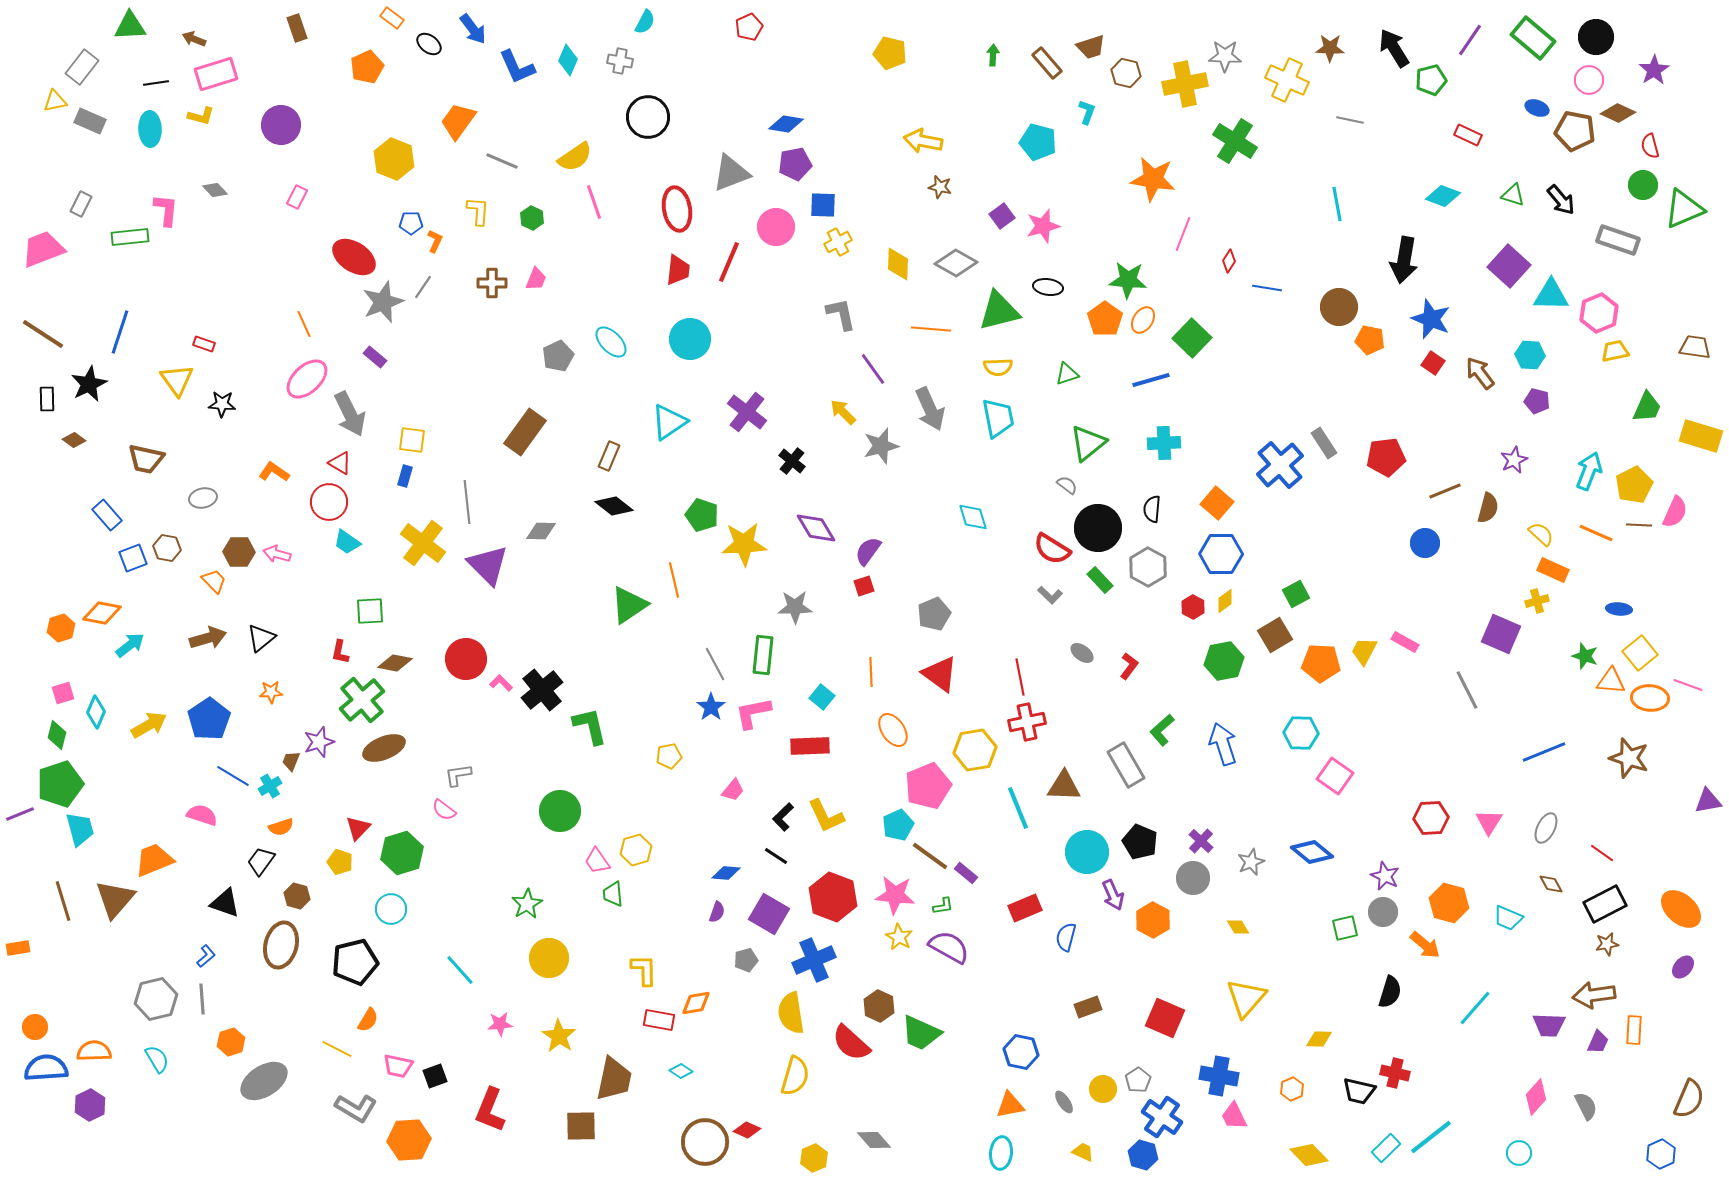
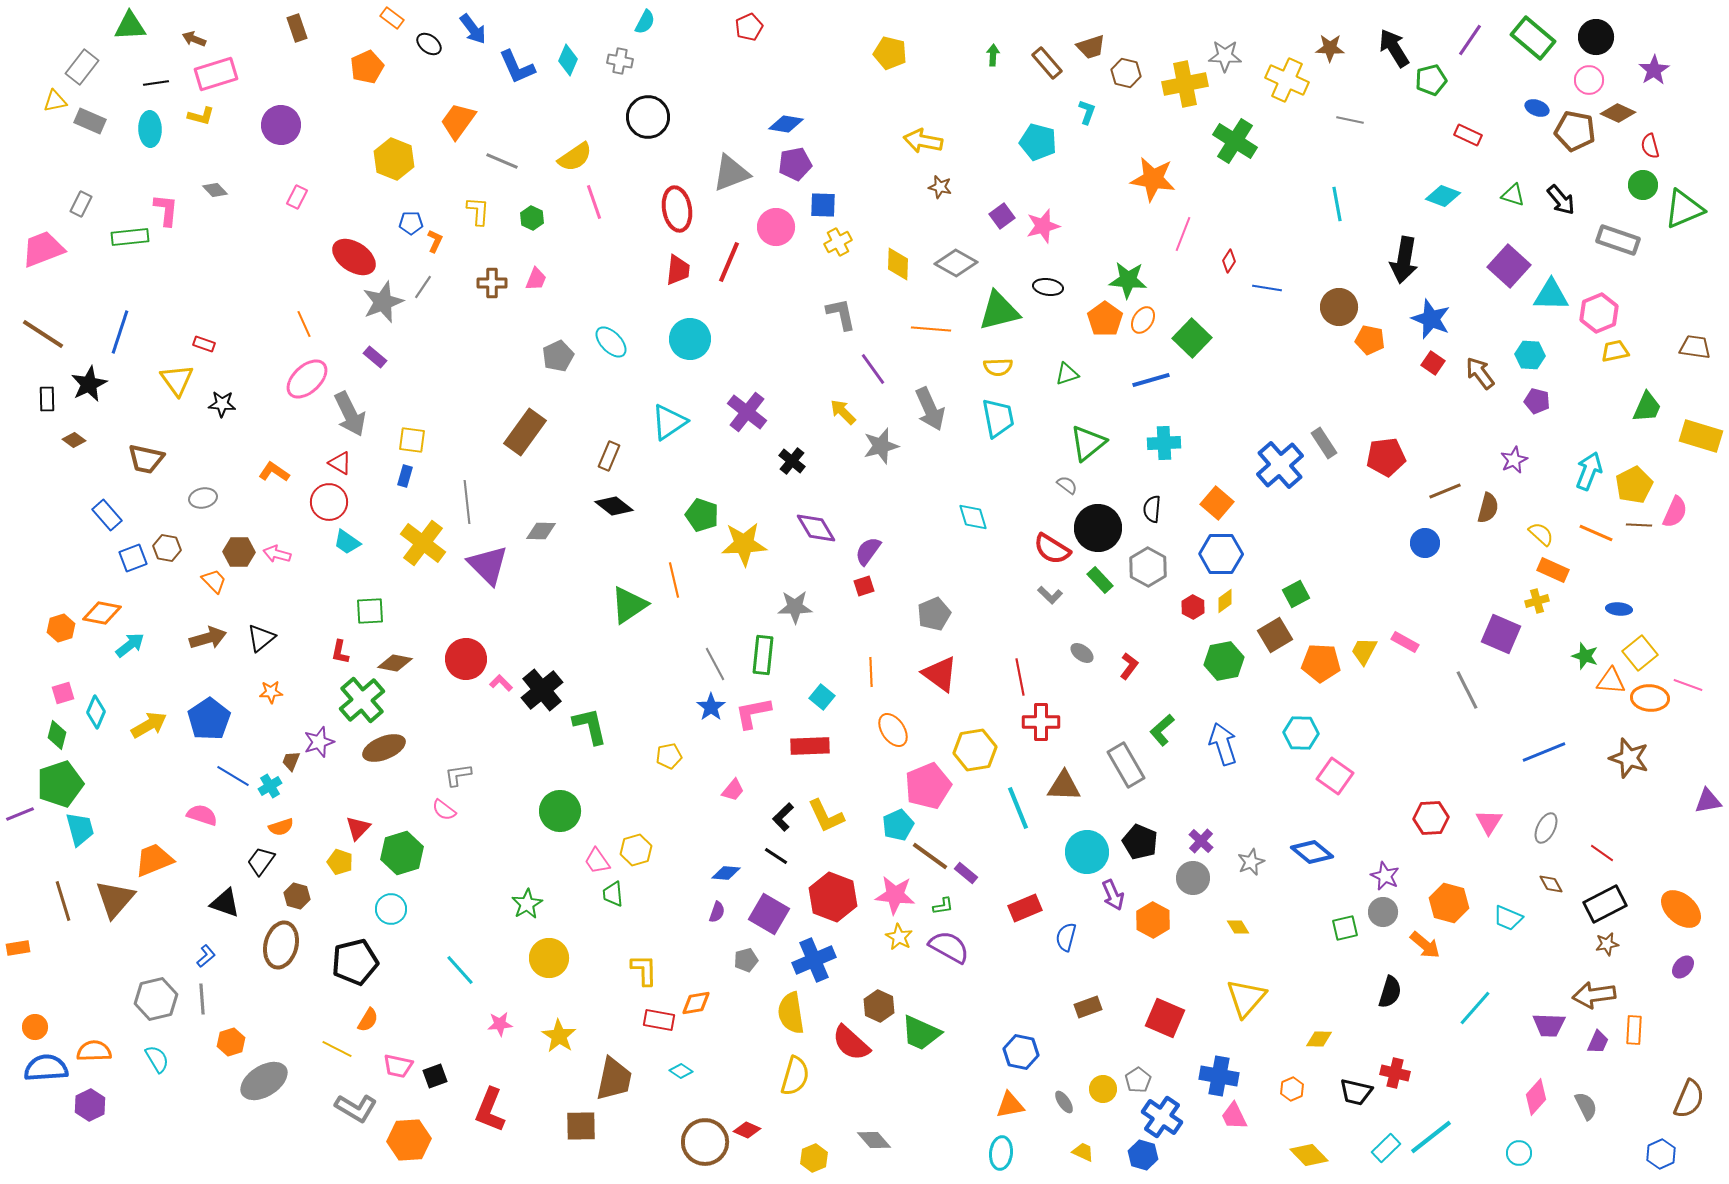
red cross at (1027, 722): moved 14 px right; rotated 12 degrees clockwise
black trapezoid at (1359, 1091): moved 3 px left, 1 px down
